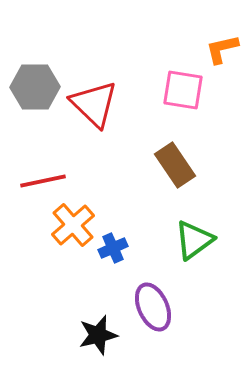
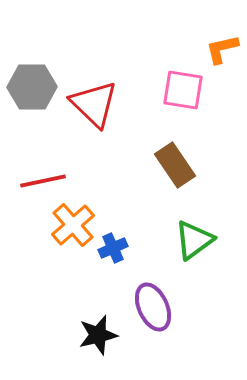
gray hexagon: moved 3 px left
